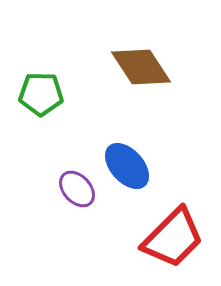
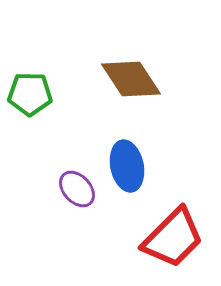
brown diamond: moved 10 px left, 12 px down
green pentagon: moved 11 px left
blue ellipse: rotated 30 degrees clockwise
